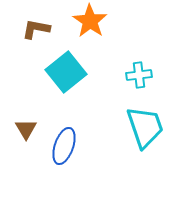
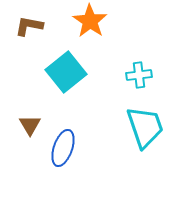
brown L-shape: moved 7 px left, 3 px up
brown triangle: moved 4 px right, 4 px up
blue ellipse: moved 1 px left, 2 px down
